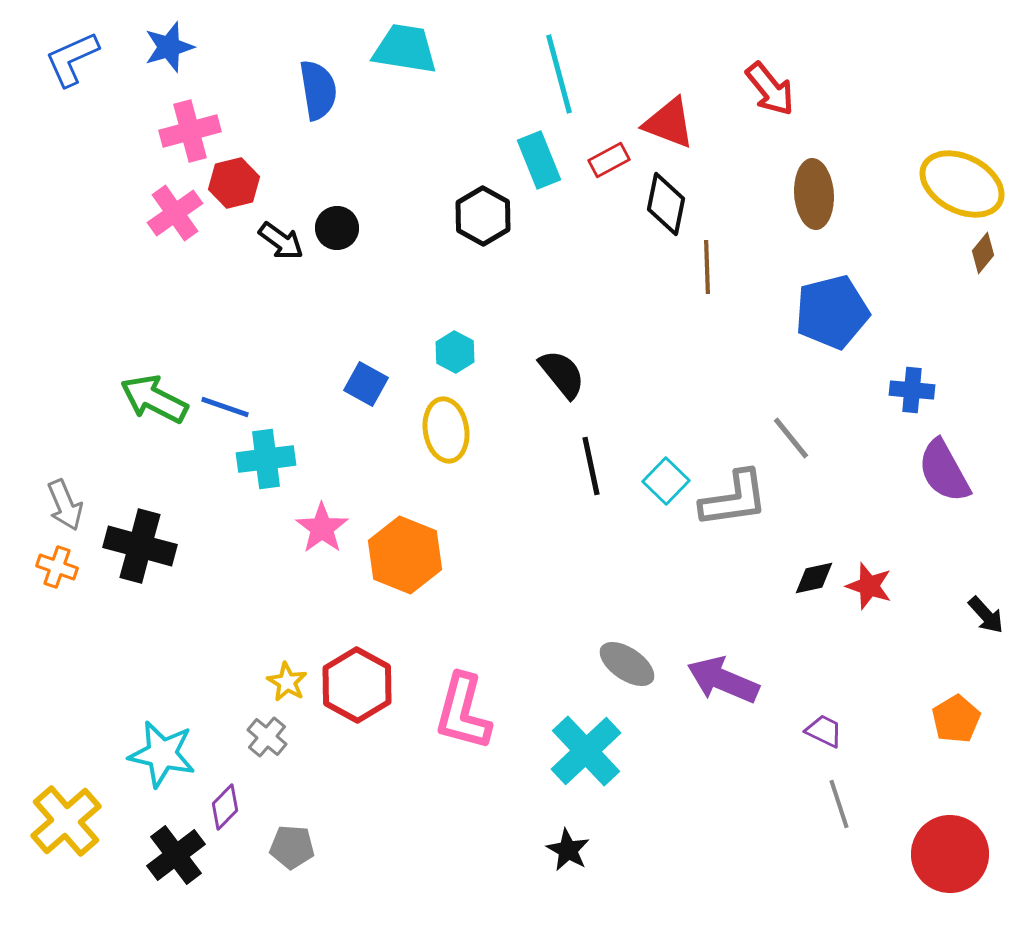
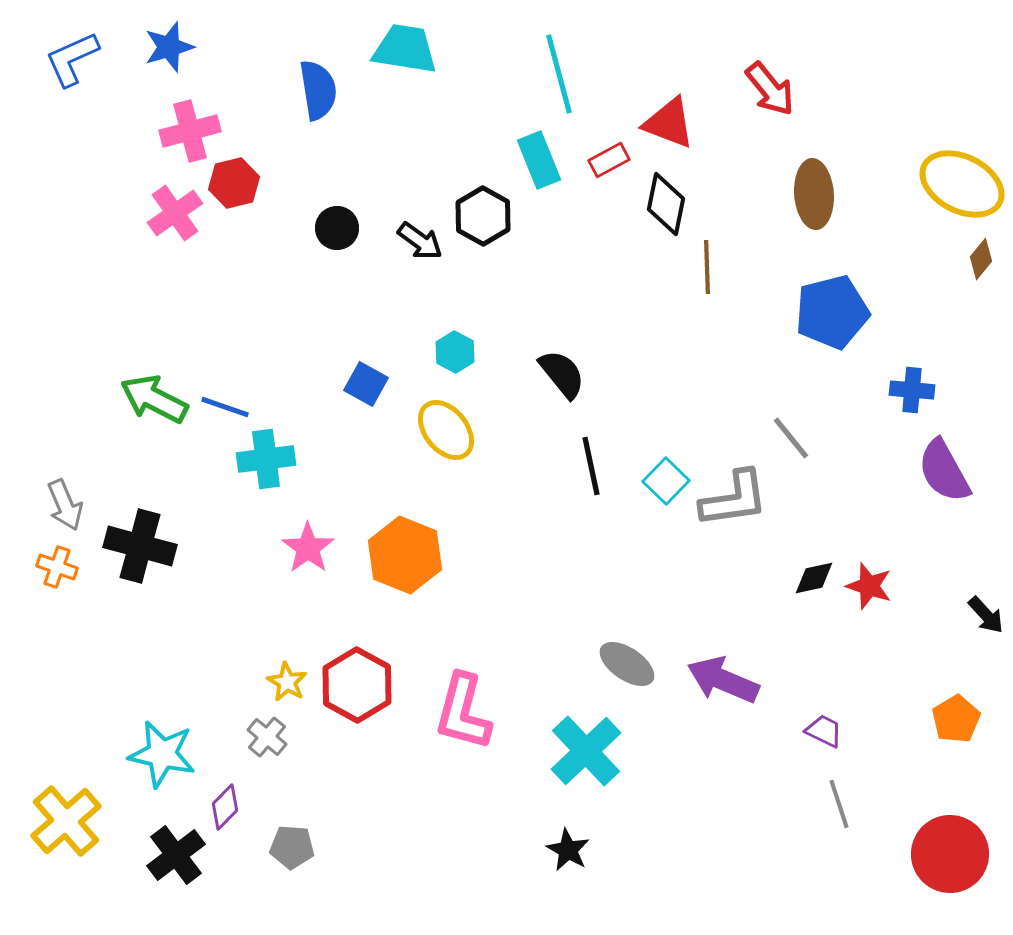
black arrow at (281, 241): moved 139 px right
brown diamond at (983, 253): moved 2 px left, 6 px down
yellow ellipse at (446, 430): rotated 30 degrees counterclockwise
pink star at (322, 528): moved 14 px left, 20 px down
